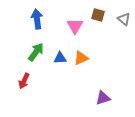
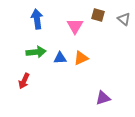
green arrow: rotated 48 degrees clockwise
